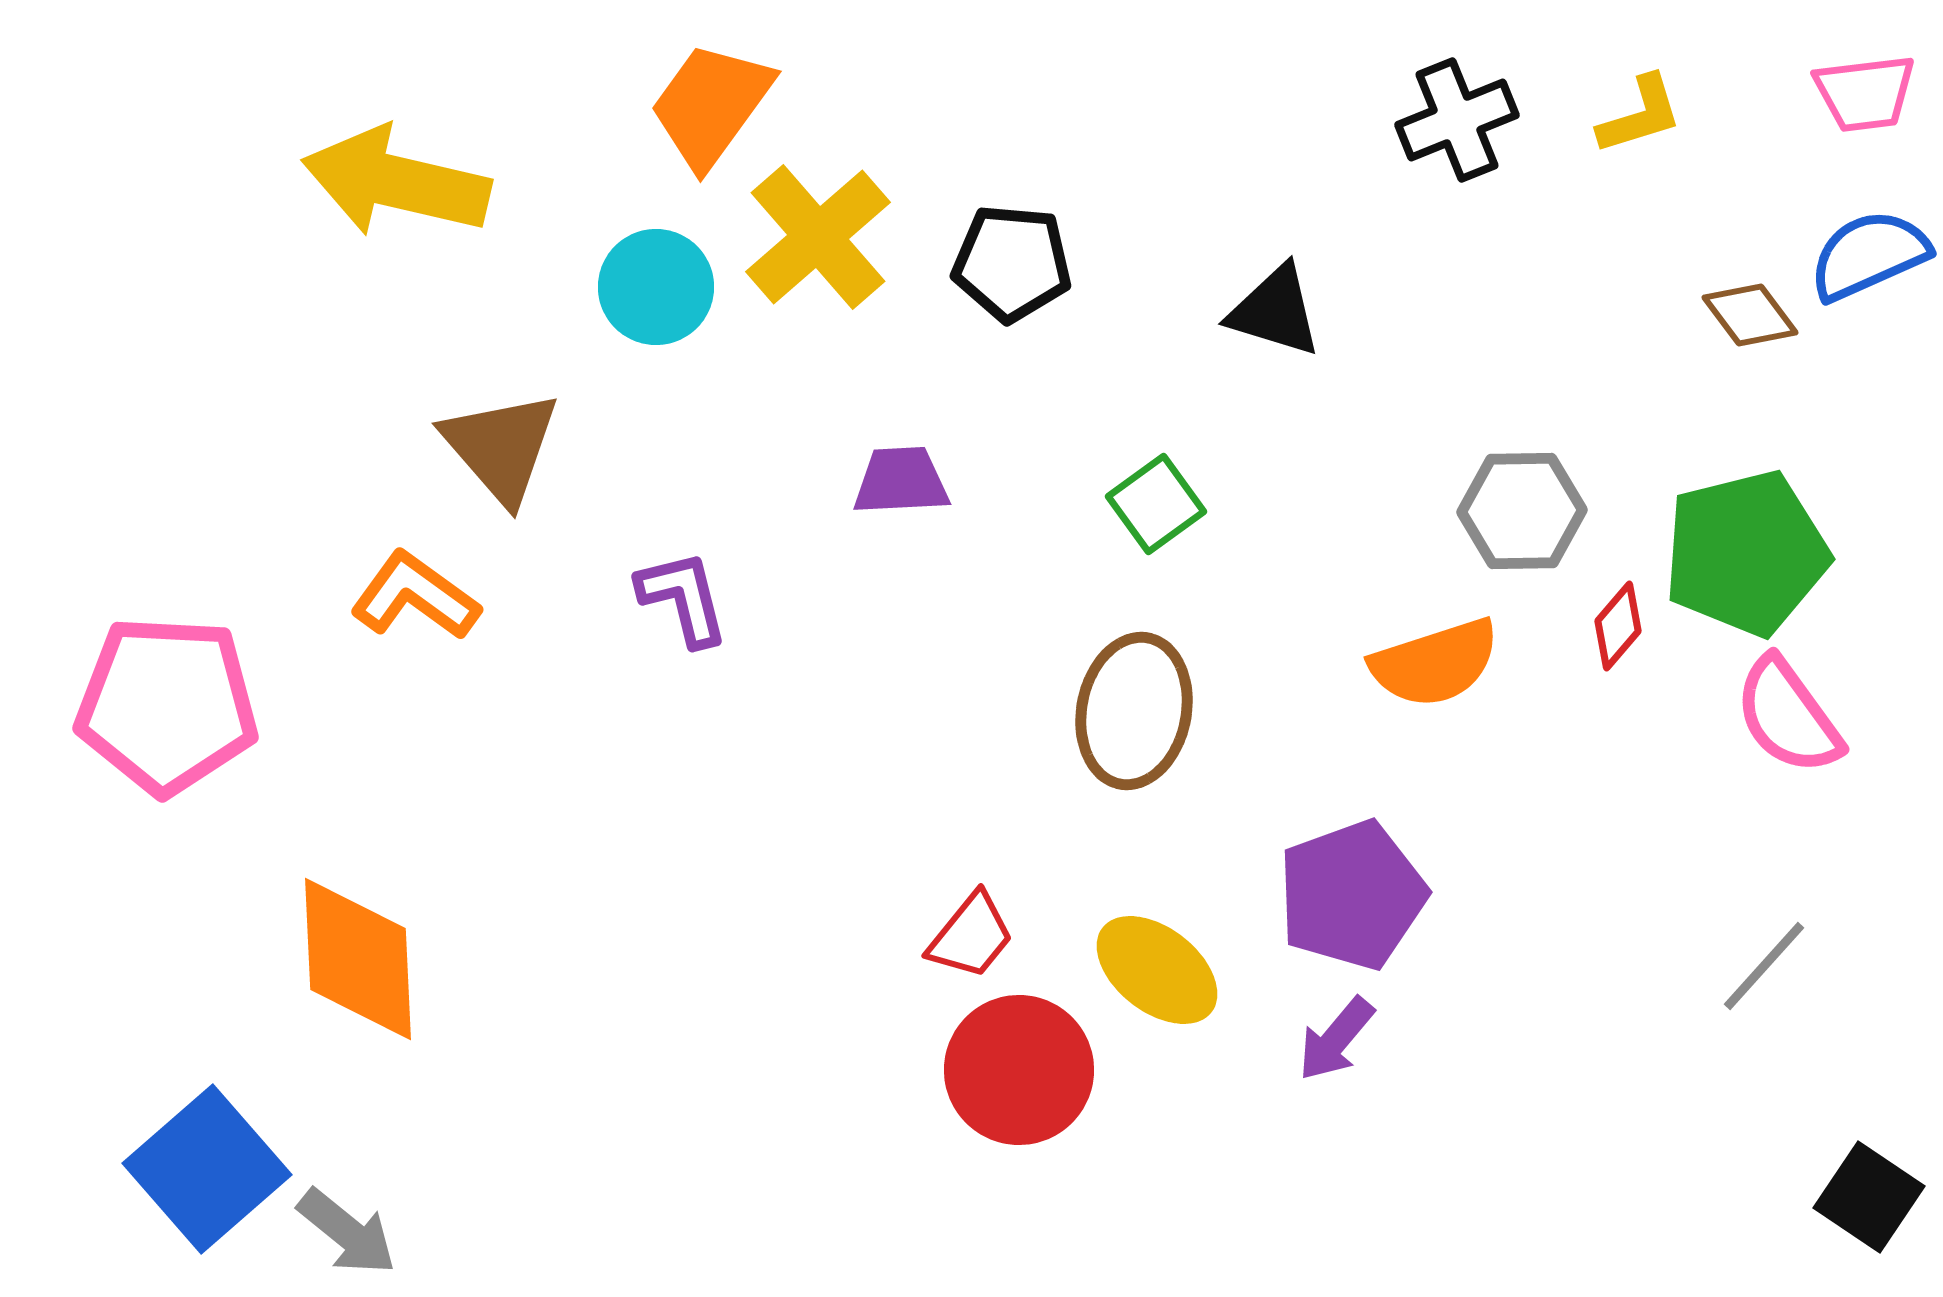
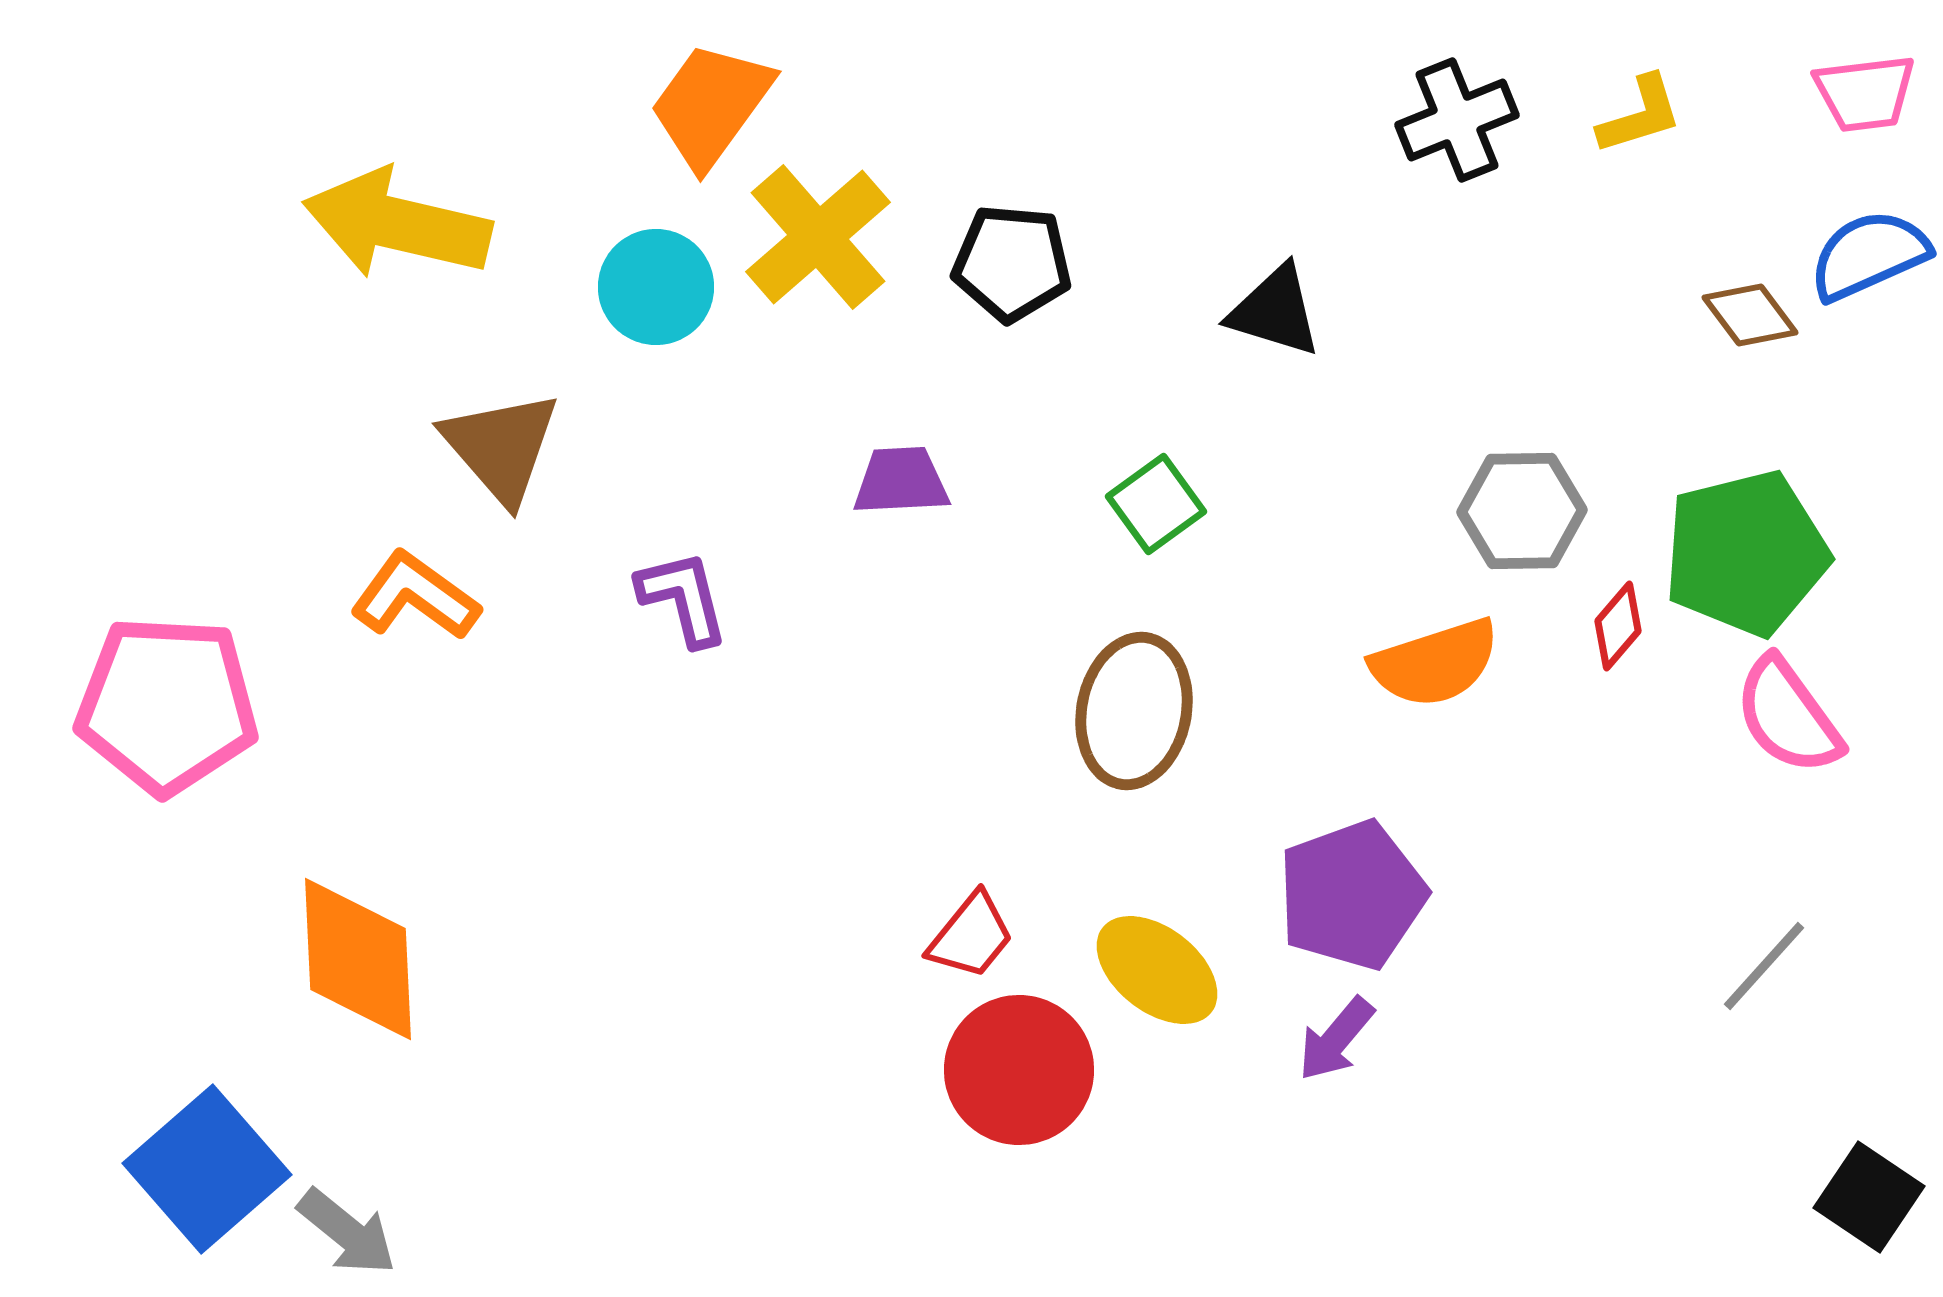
yellow arrow: moved 1 px right, 42 px down
